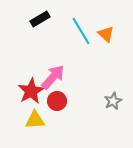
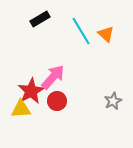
yellow triangle: moved 14 px left, 11 px up
